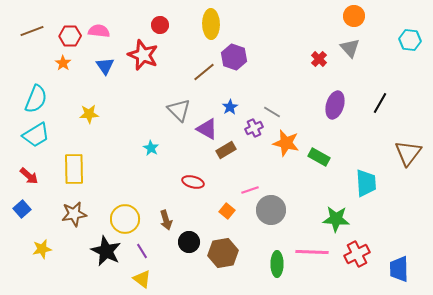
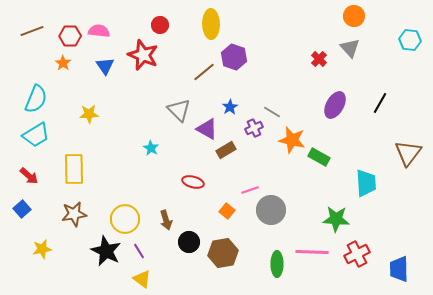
purple ellipse at (335, 105): rotated 12 degrees clockwise
orange star at (286, 143): moved 6 px right, 3 px up
purple line at (142, 251): moved 3 px left
